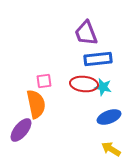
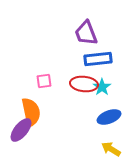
cyan star: moved 1 px left; rotated 24 degrees clockwise
orange semicircle: moved 5 px left, 8 px down
